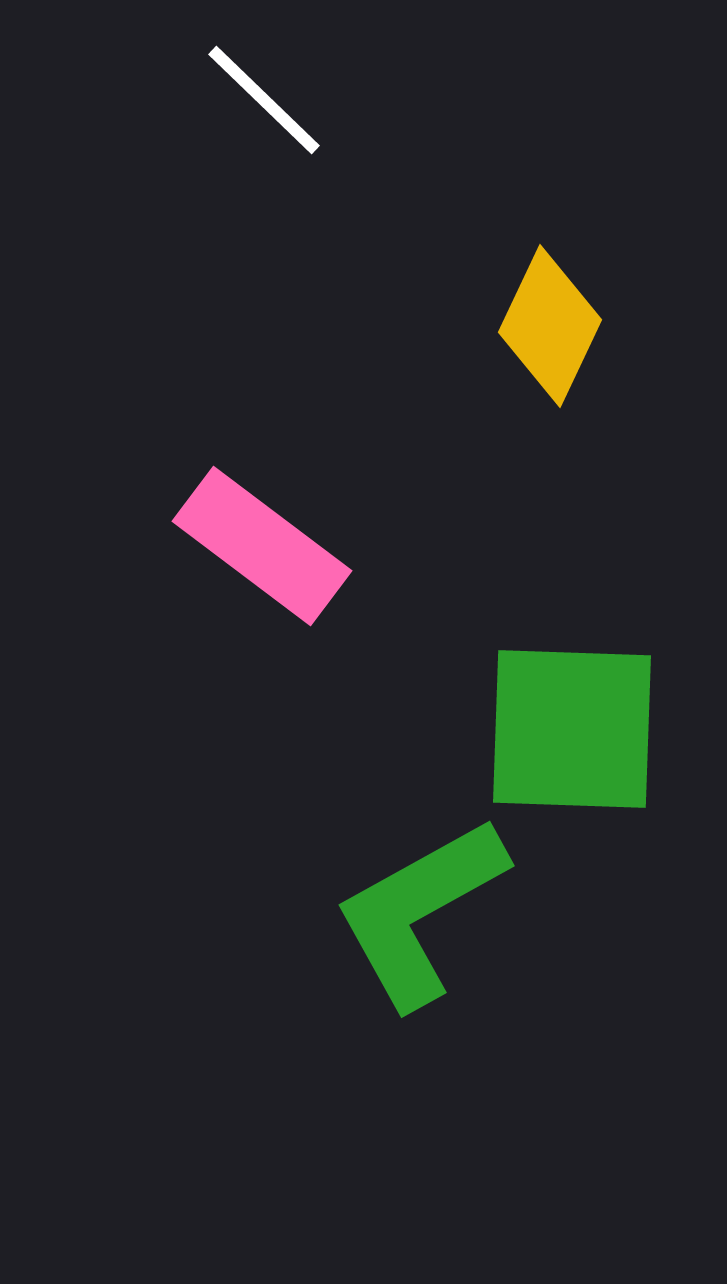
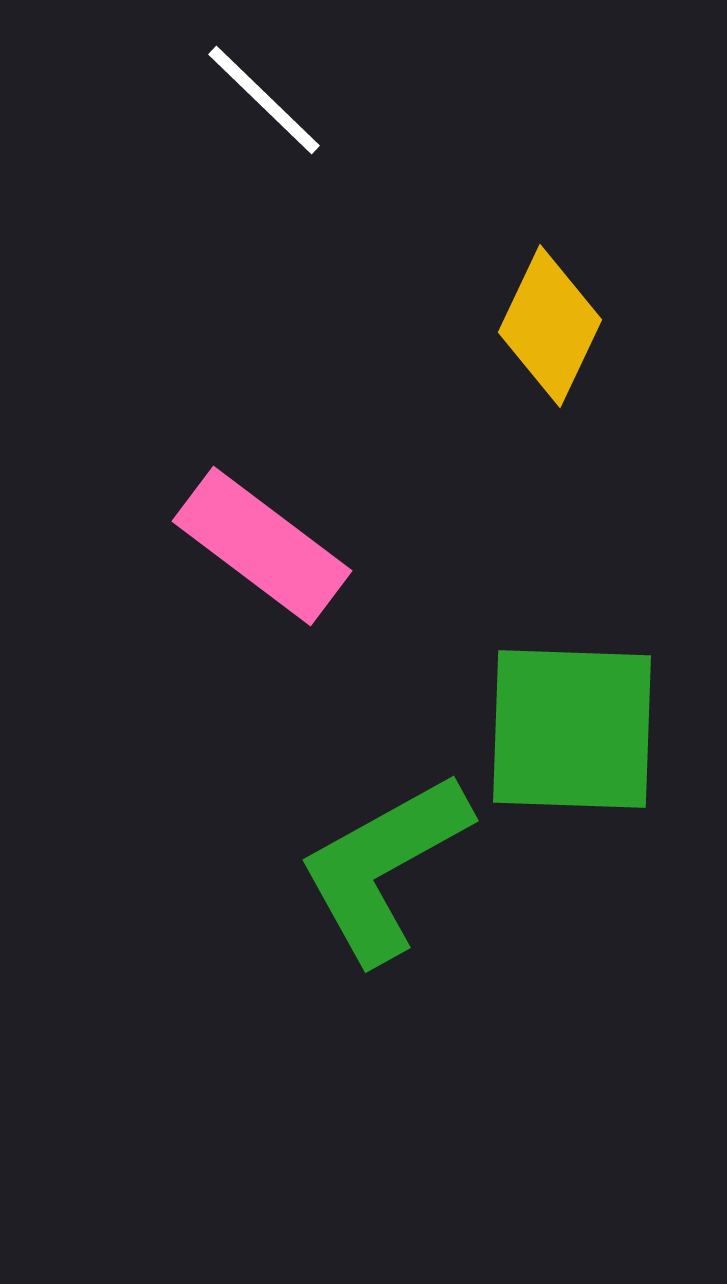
green L-shape: moved 36 px left, 45 px up
